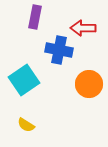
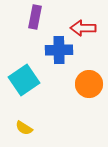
blue cross: rotated 12 degrees counterclockwise
yellow semicircle: moved 2 px left, 3 px down
